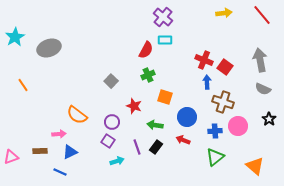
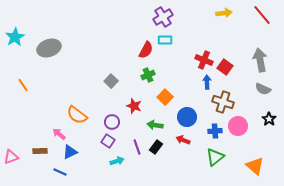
purple cross: rotated 18 degrees clockwise
orange square: rotated 28 degrees clockwise
pink arrow: rotated 136 degrees counterclockwise
